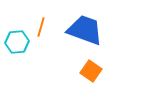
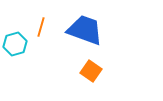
cyan hexagon: moved 2 px left, 2 px down; rotated 10 degrees counterclockwise
